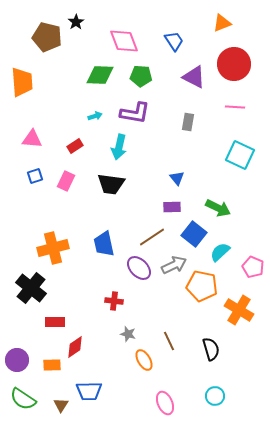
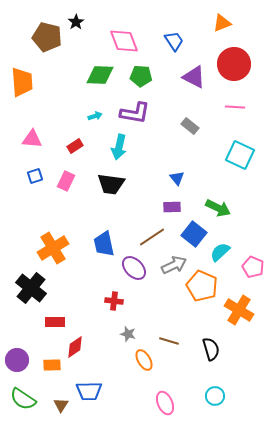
gray rectangle at (188, 122): moved 2 px right, 4 px down; rotated 60 degrees counterclockwise
orange cross at (53, 248): rotated 16 degrees counterclockwise
purple ellipse at (139, 268): moved 5 px left
orange pentagon at (202, 286): rotated 12 degrees clockwise
brown line at (169, 341): rotated 48 degrees counterclockwise
